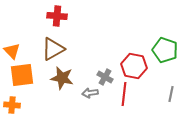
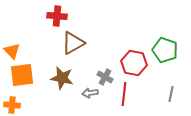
brown triangle: moved 20 px right, 6 px up
red hexagon: moved 3 px up
